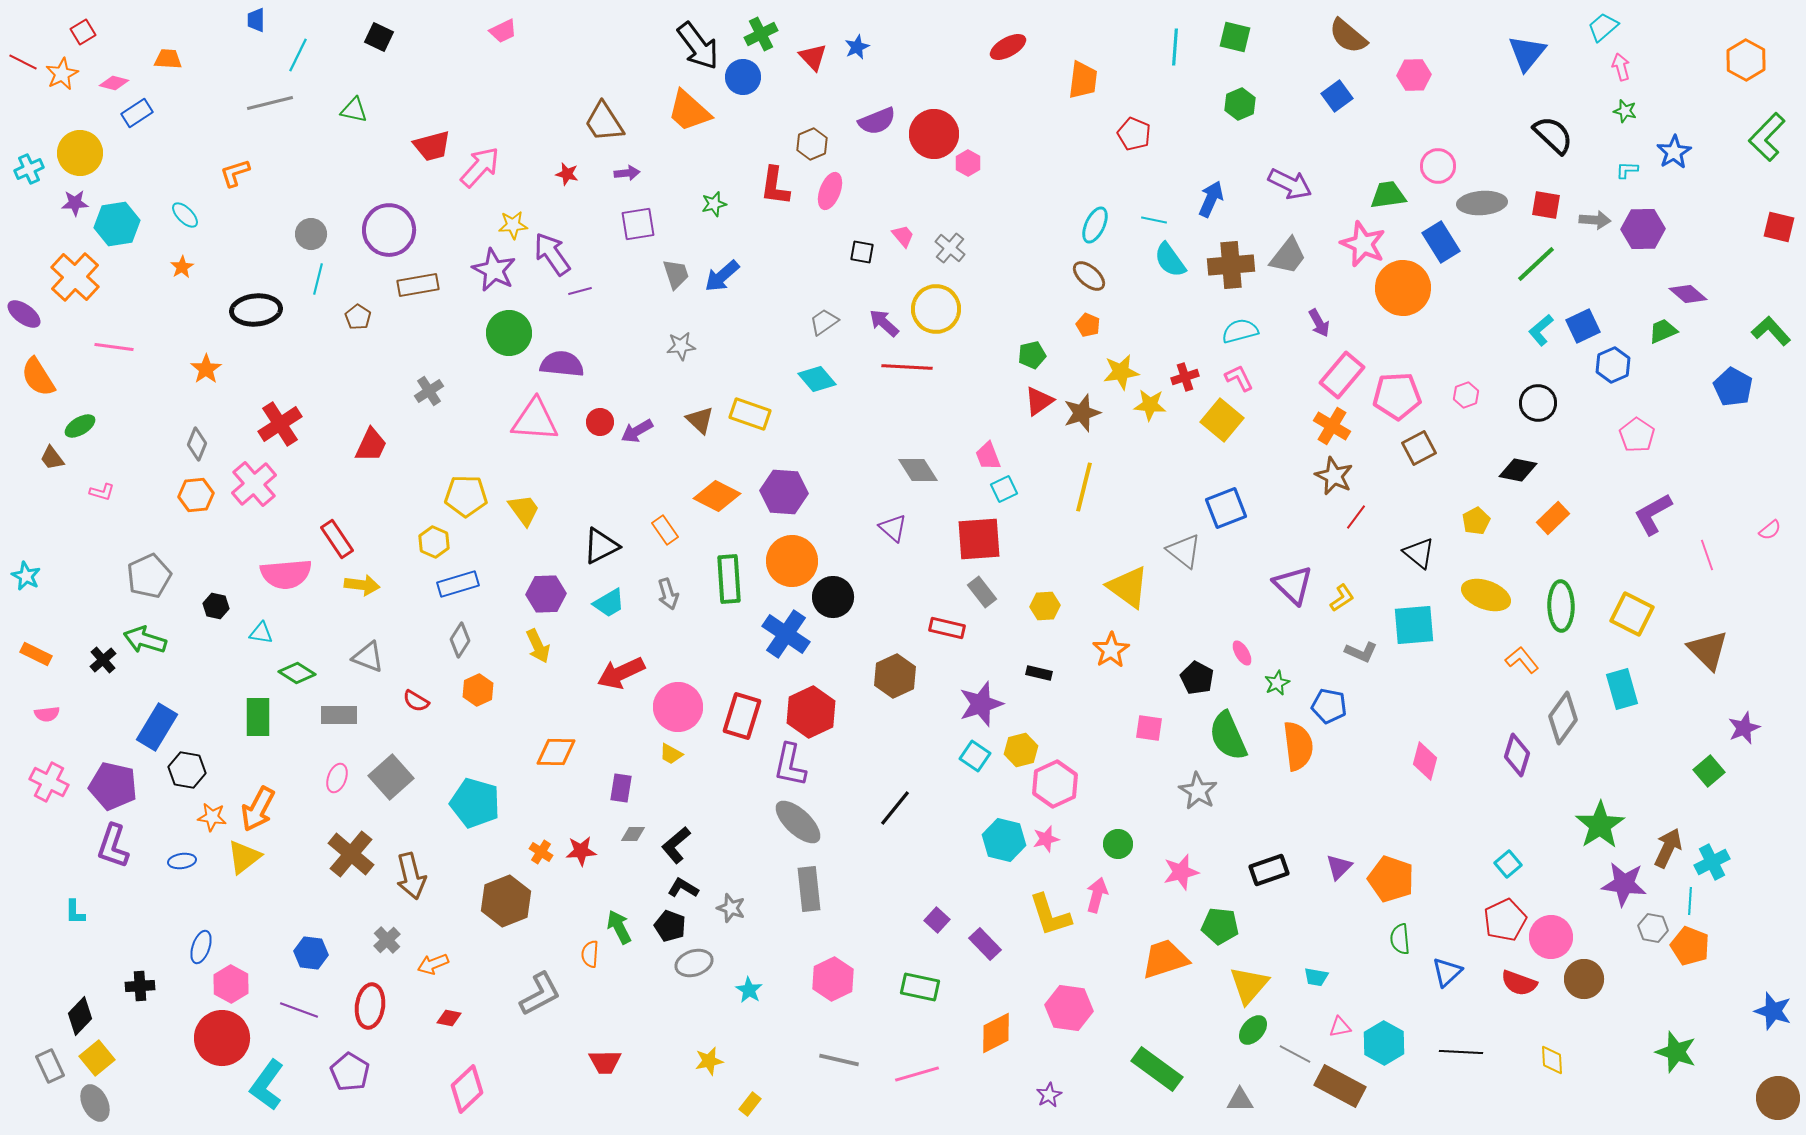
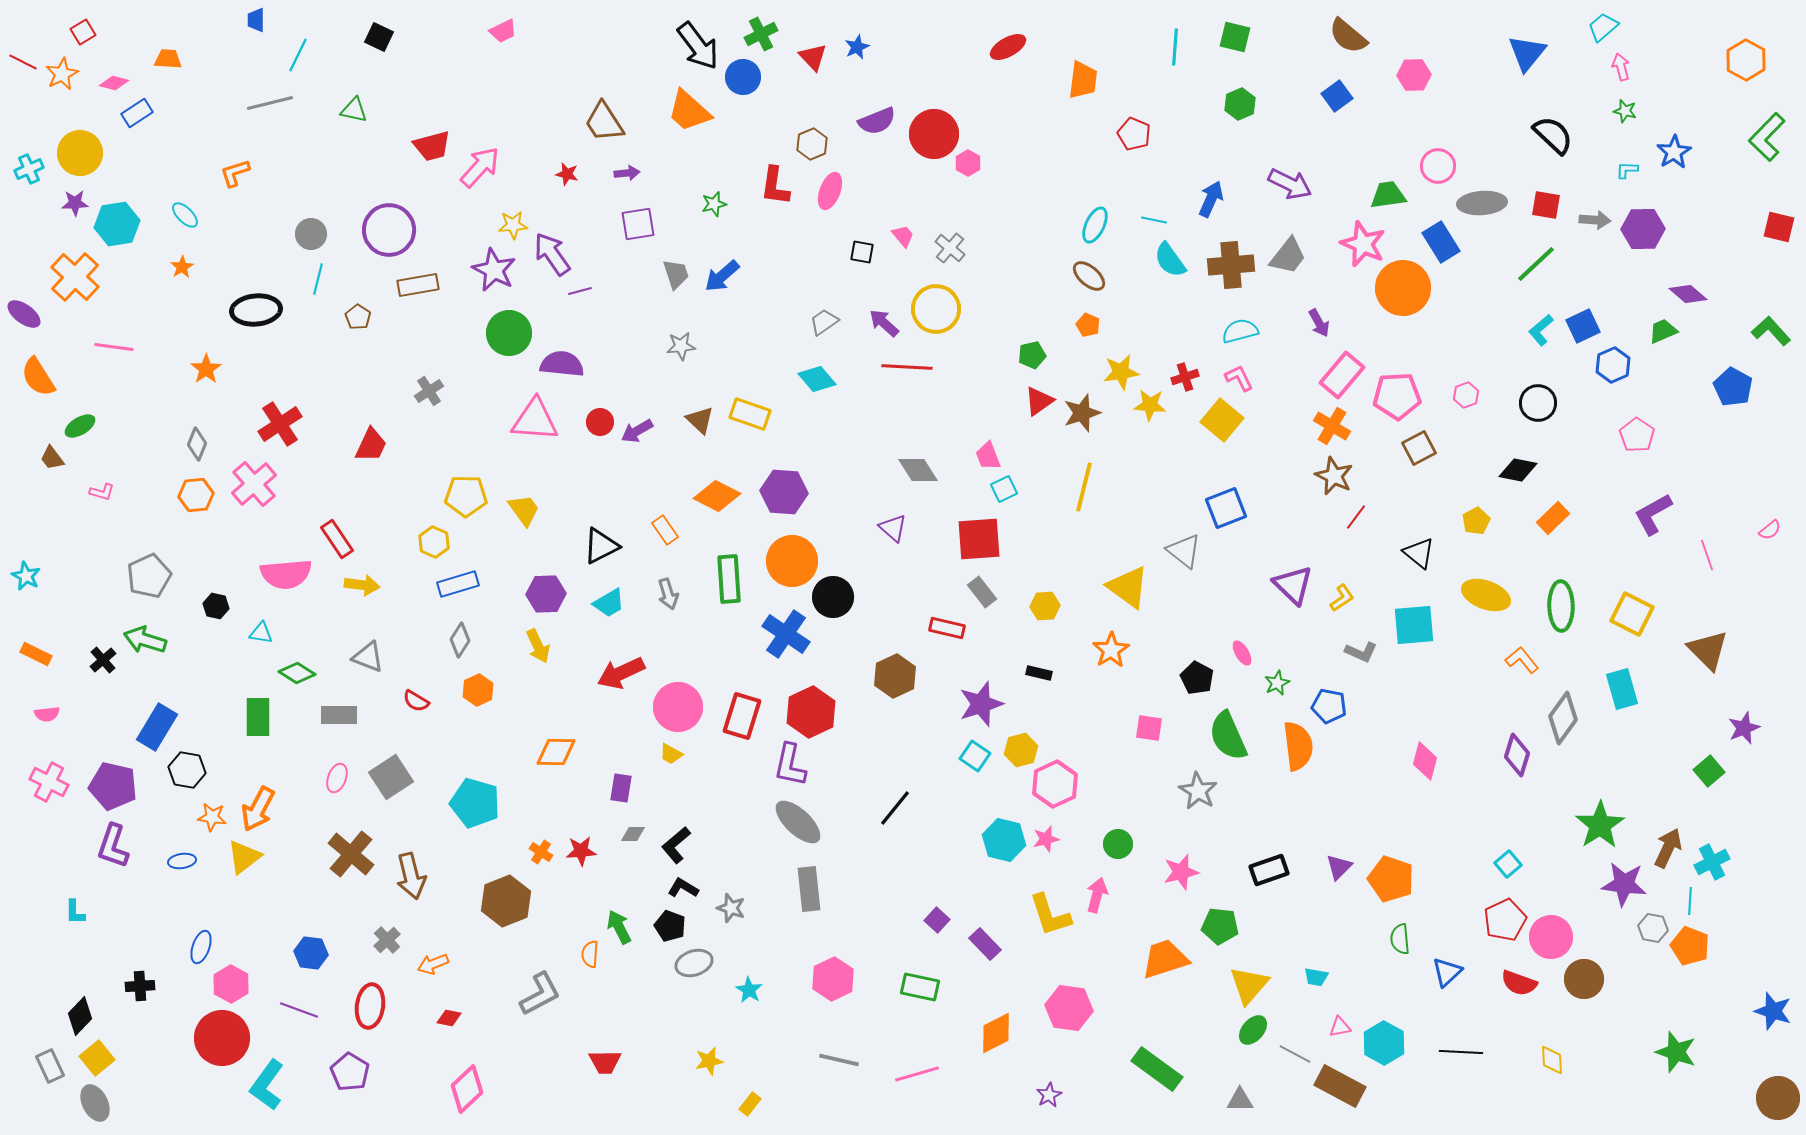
gray square at (391, 777): rotated 9 degrees clockwise
